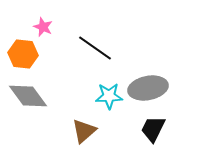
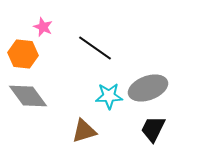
gray ellipse: rotated 9 degrees counterclockwise
brown triangle: rotated 24 degrees clockwise
